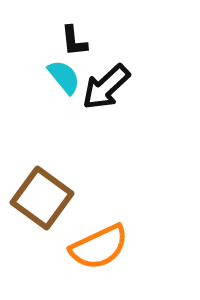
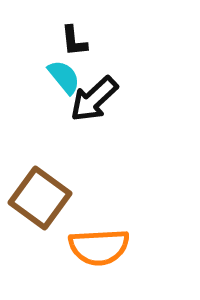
black arrow: moved 12 px left, 12 px down
brown square: moved 2 px left
orange semicircle: rotated 22 degrees clockwise
